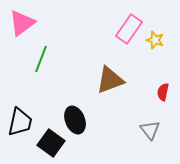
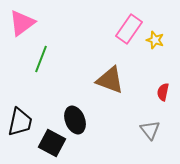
brown triangle: rotated 40 degrees clockwise
black square: moved 1 px right; rotated 8 degrees counterclockwise
